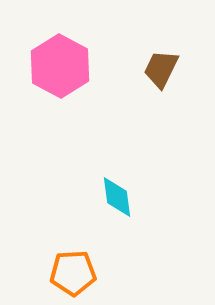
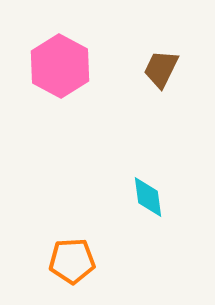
cyan diamond: moved 31 px right
orange pentagon: moved 1 px left, 12 px up
